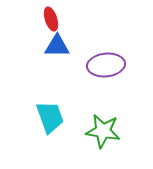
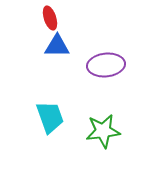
red ellipse: moved 1 px left, 1 px up
green star: rotated 16 degrees counterclockwise
